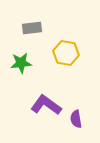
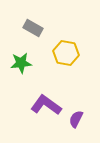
gray rectangle: moved 1 px right; rotated 36 degrees clockwise
purple semicircle: rotated 36 degrees clockwise
